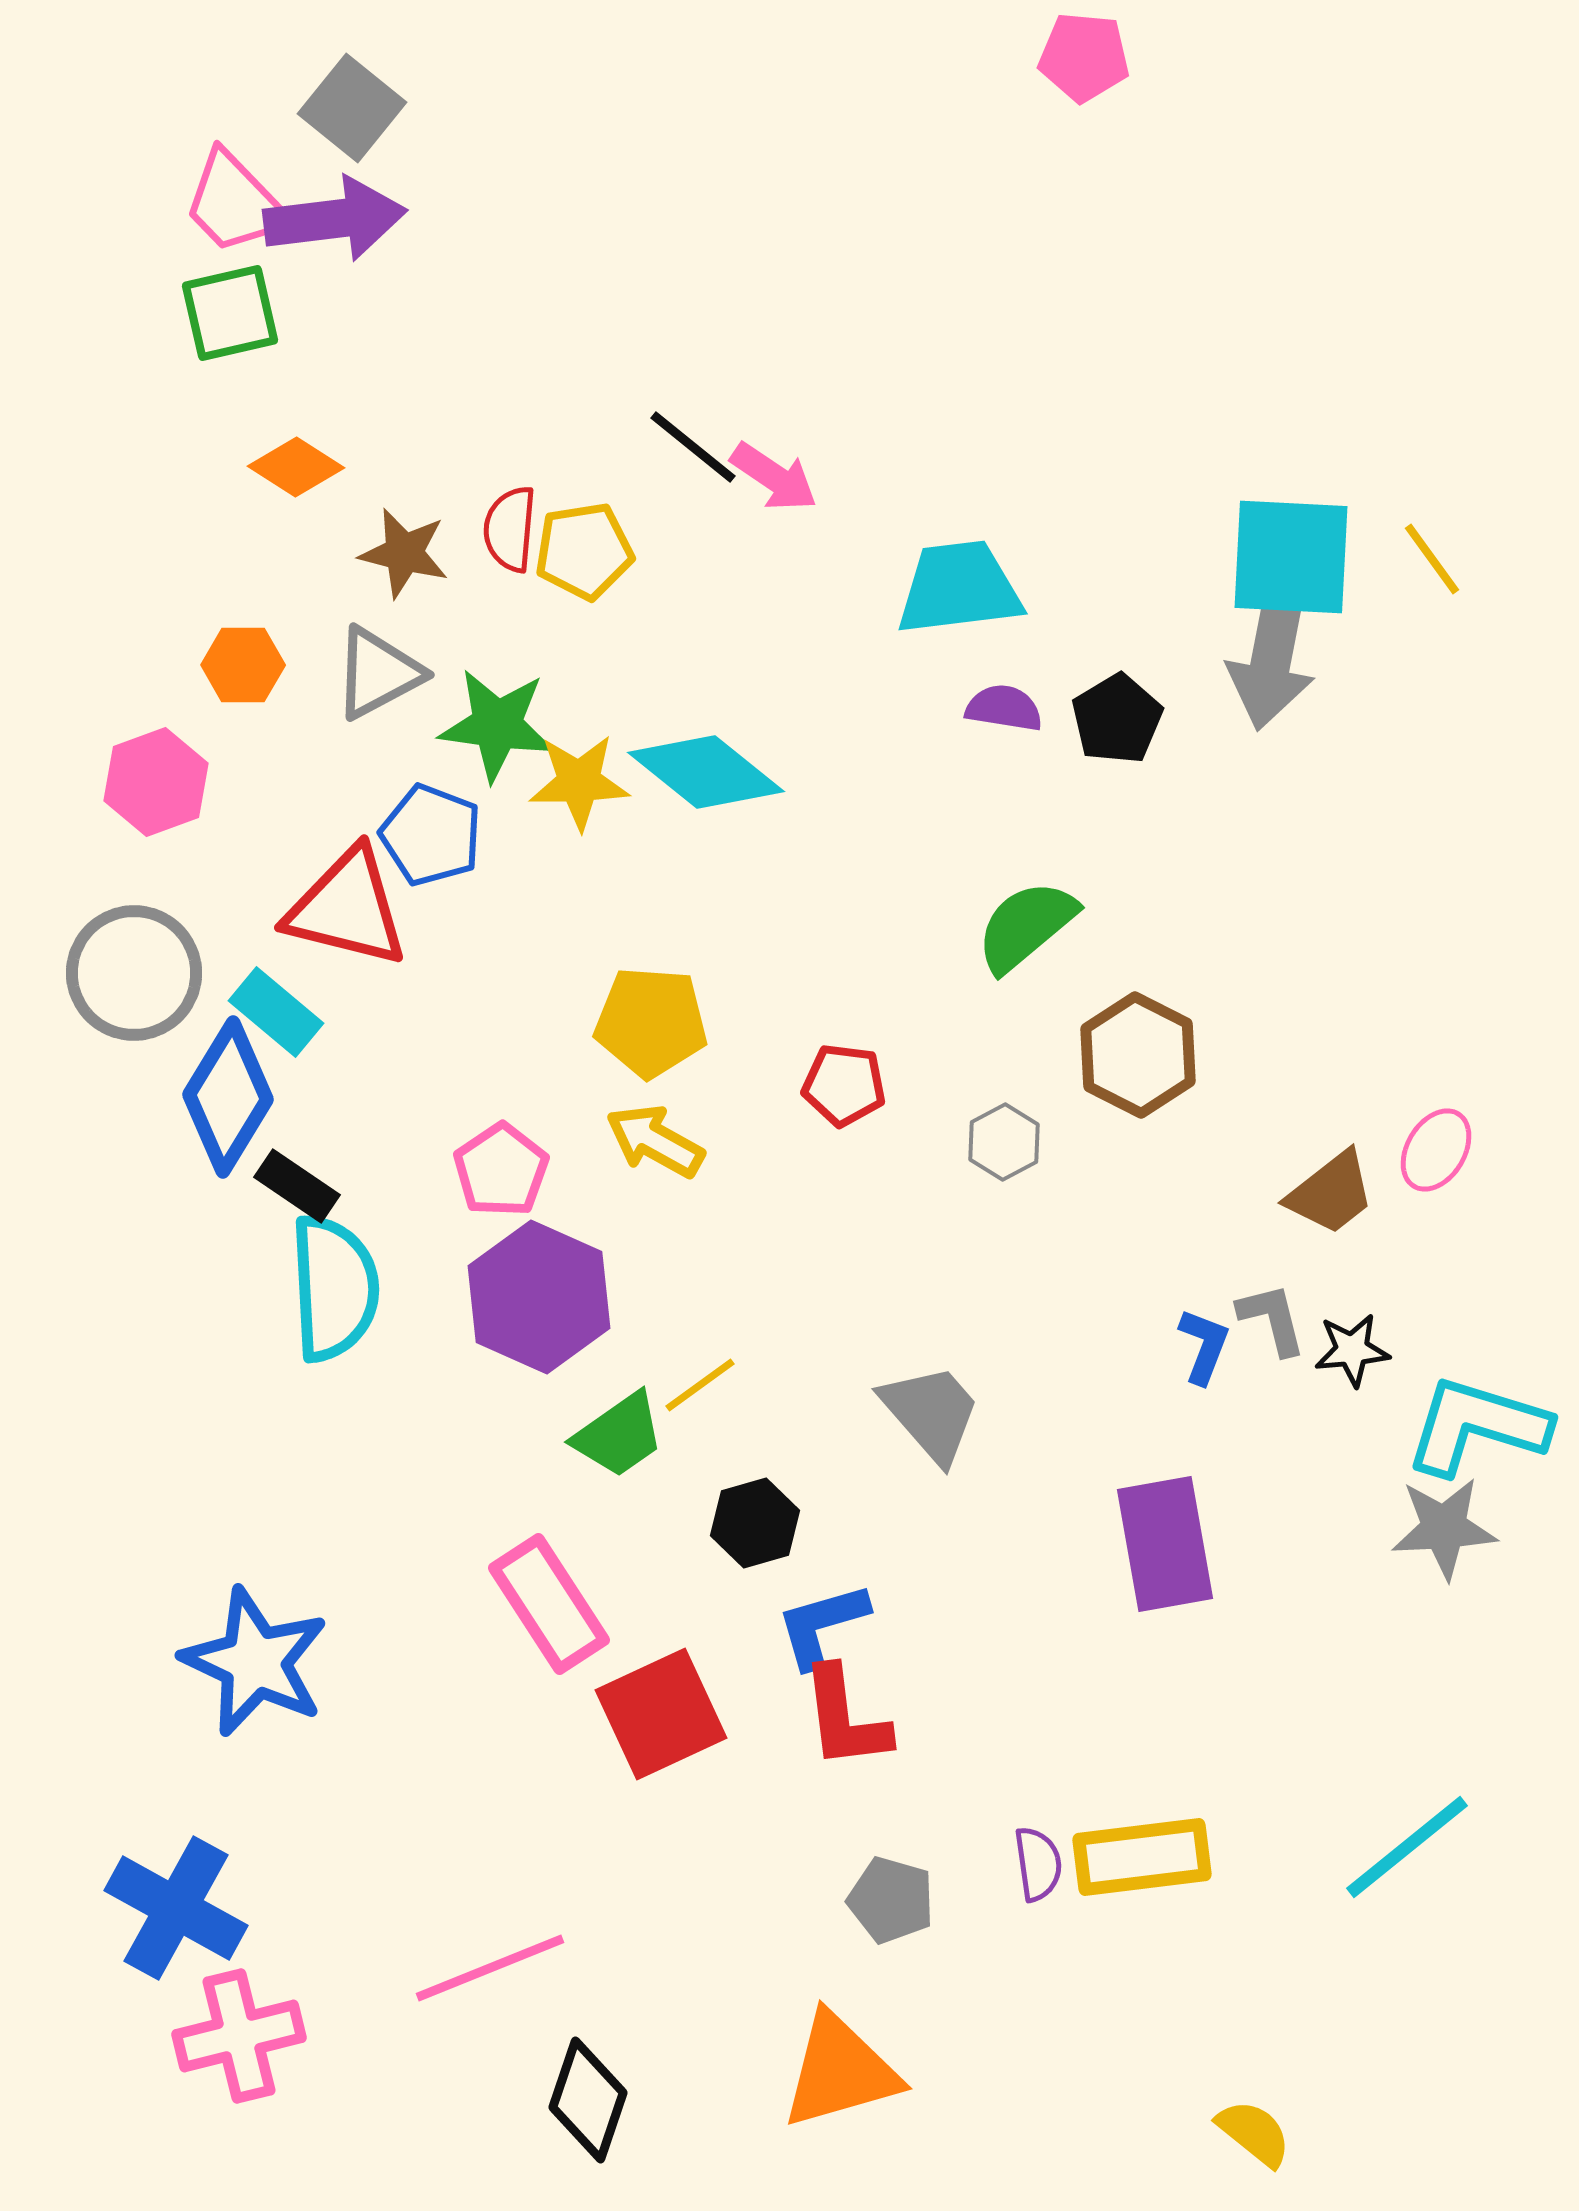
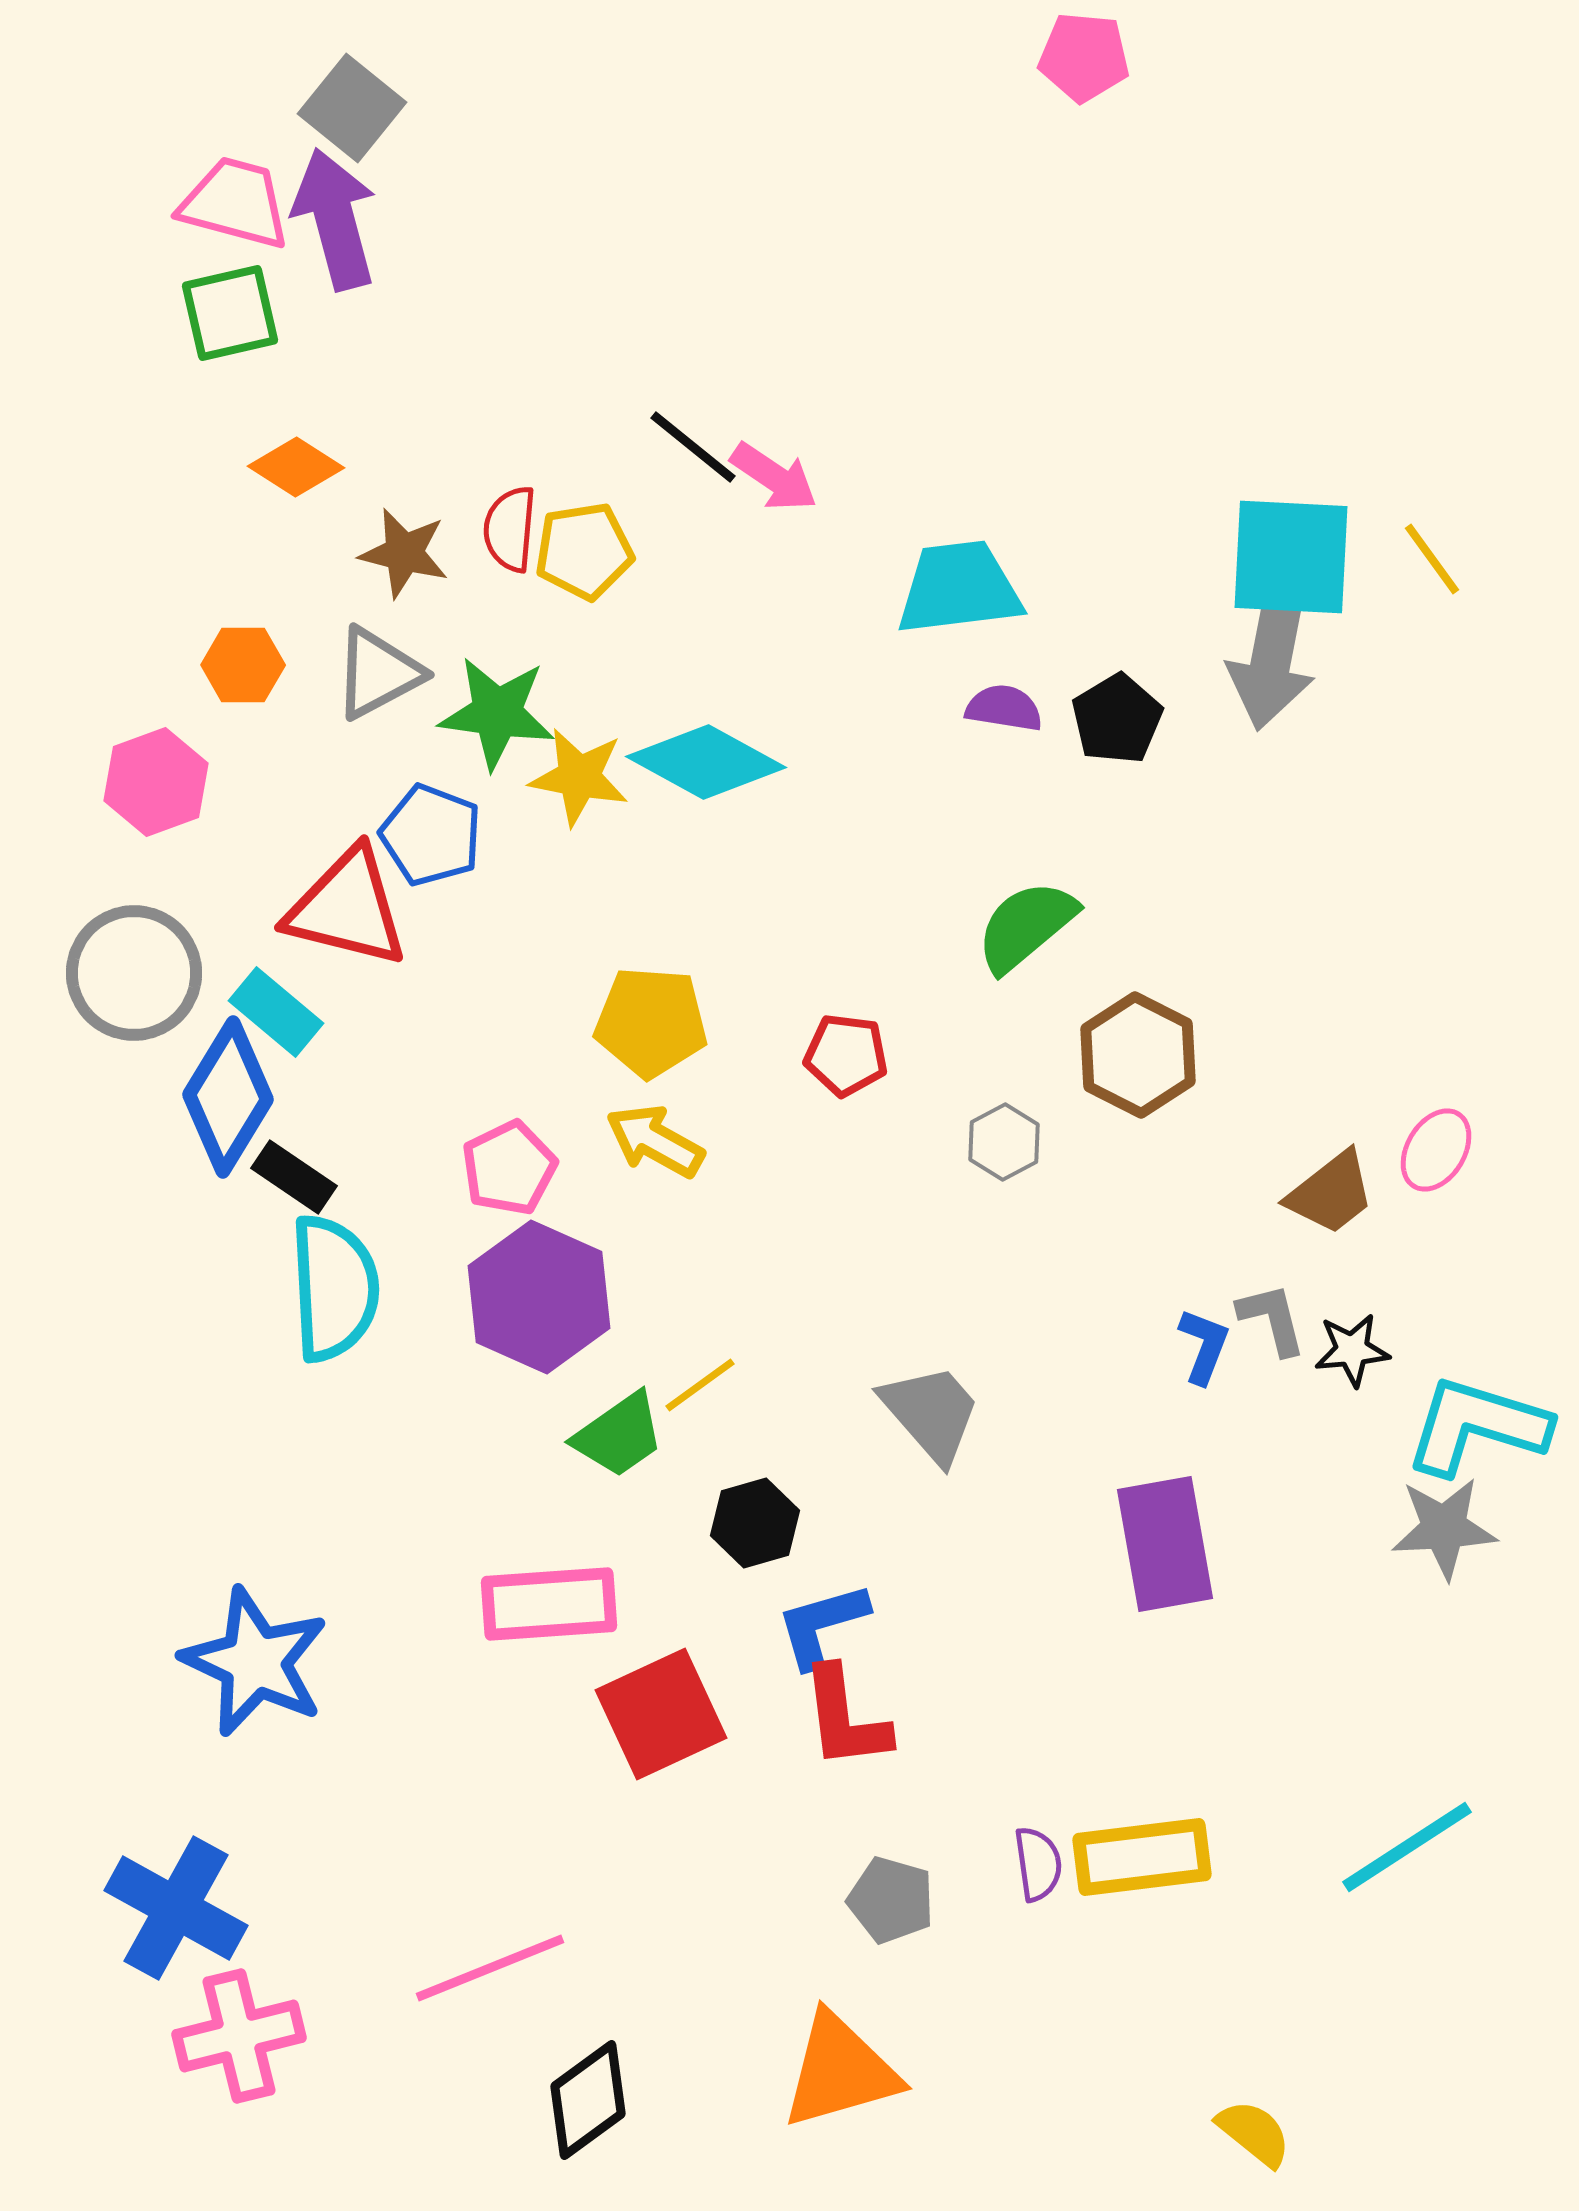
pink trapezoid at (235, 203): rotated 149 degrees clockwise
purple arrow at (335, 219): rotated 98 degrees counterclockwise
green star at (497, 725): moved 12 px up
cyan diamond at (706, 772): moved 10 px up; rotated 10 degrees counterclockwise
yellow star at (579, 782): moved 5 px up; rotated 12 degrees clockwise
red pentagon at (844, 1085): moved 2 px right, 30 px up
pink pentagon at (501, 1170): moved 8 px right, 2 px up; rotated 8 degrees clockwise
black rectangle at (297, 1186): moved 3 px left, 9 px up
pink rectangle at (549, 1604): rotated 61 degrees counterclockwise
cyan line at (1407, 1847): rotated 6 degrees clockwise
black diamond at (588, 2100): rotated 35 degrees clockwise
